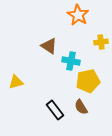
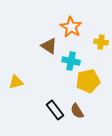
orange star: moved 7 px left, 12 px down
yellow cross: rotated 16 degrees clockwise
brown semicircle: moved 4 px left, 4 px down
